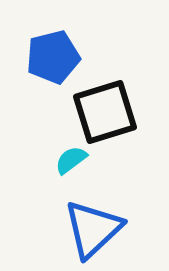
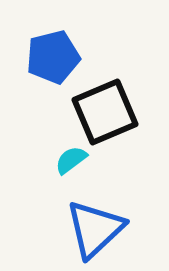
black square: rotated 6 degrees counterclockwise
blue triangle: moved 2 px right
